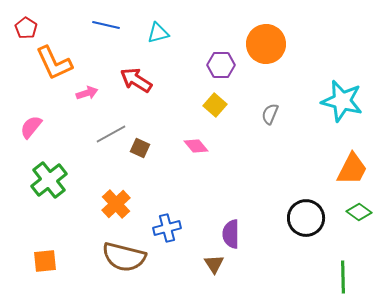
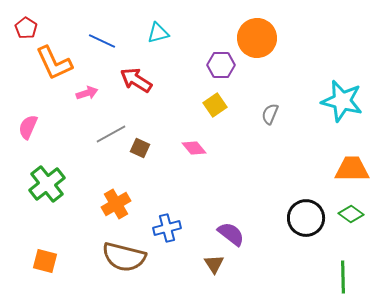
blue line: moved 4 px left, 16 px down; rotated 12 degrees clockwise
orange circle: moved 9 px left, 6 px up
yellow square: rotated 15 degrees clockwise
pink semicircle: moved 3 px left; rotated 15 degrees counterclockwise
pink diamond: moved 2 px left, 2 px down
orange trapezoid: rotated 117 degrees counterclockwise
green cross: moved 2 px left, 4 px down
orange cross: rotated 12 degrees clockwise
green diamond: moved 8 px left, 2 px down
purple semicircle: rotated 128 degrees clockwise
orange square: rotated 20 degrees clockwise
